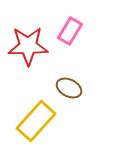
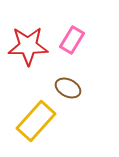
pink rectangle: moved 2 px right, 9 px down
brown ellipse: moved 1 px left
